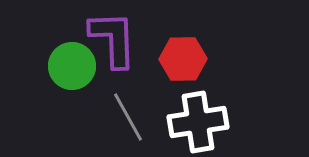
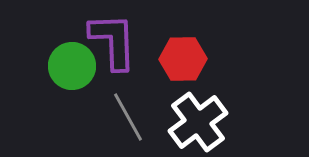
purple L-shape: moved 2 px down
white cross: rotated 28 degrees counterclockwise
